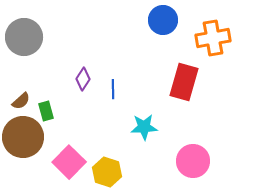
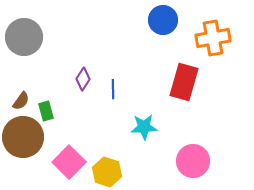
brown semicircle: rotated 12 degrees counterclockwise
